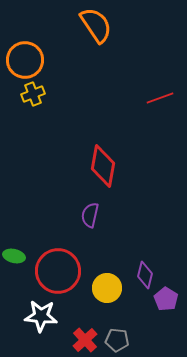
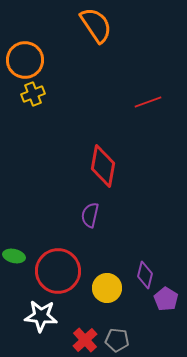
red line: moved 12 px left, 4 px down
